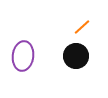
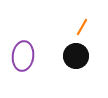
orange line: rotated 18 degrees counterclockwise
